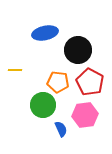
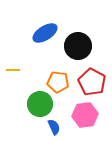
blue ellipse: rotated 20 degrees counterclockwise
black circle: moved 4 px up
yellow line: moved 2 px left
red pentagon: moved 2 px right
green circle: moved 3 px left, 1 px up
blue semicircle: moved 7 px left, 2 px up
